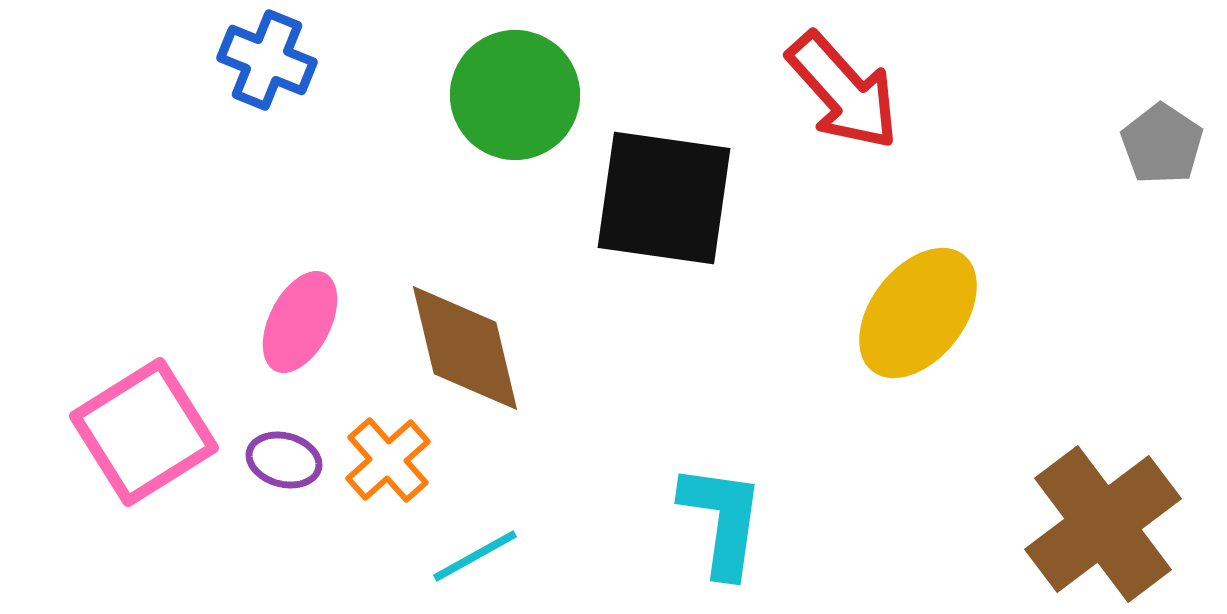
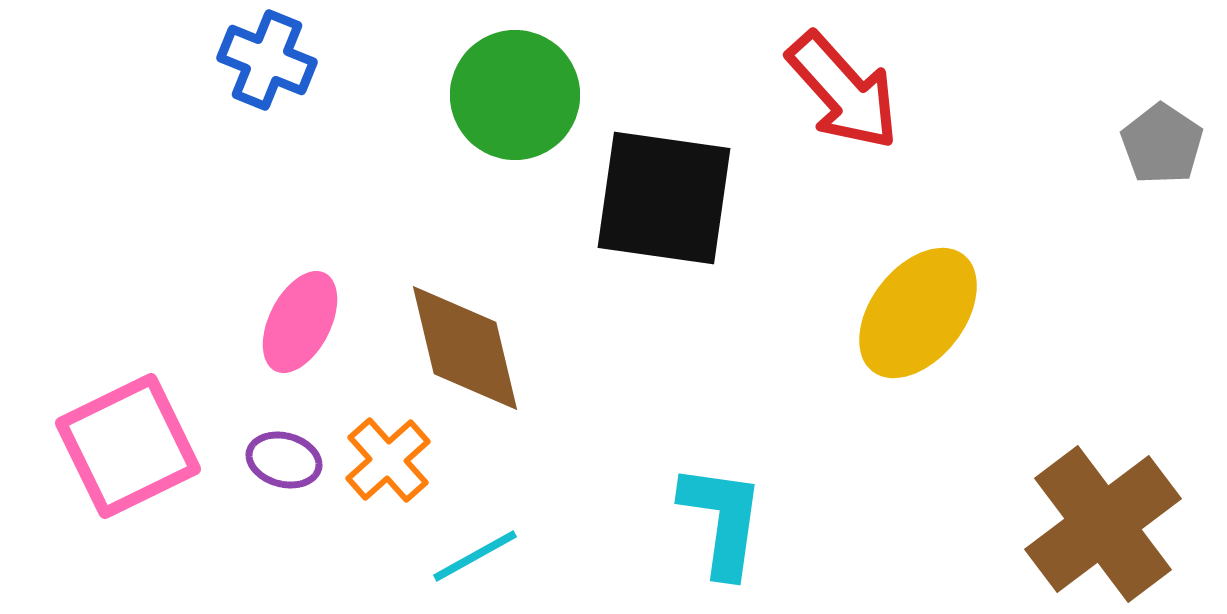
pink square: moved 16 px left, 14 px down; rotated 6 degrees clockwise
